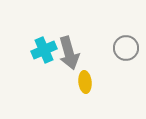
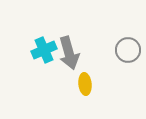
gray circle: moved 2 px right, 2 px down
yellow ellipse: moved 2 px down
